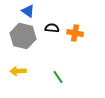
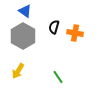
blue triangle: moved 3 px left
black semicircle: moved 2 px right, 1 px up; rotated 80 degrees counterclockwise
gray hexagon: rotated 15 degrees clockwise
yellow arrow: rotated 56 degrees counterclockwise
